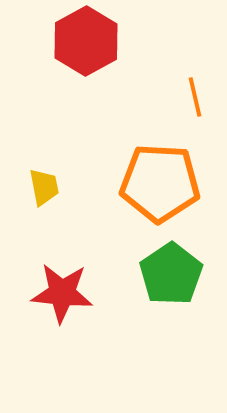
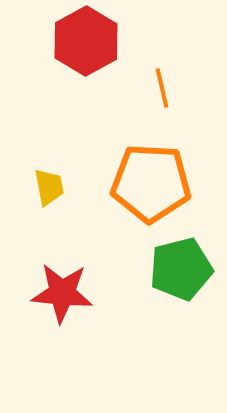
orange line: moved 33 px left, 9 px up
orange pentagon: moved 9 px left
yellow trapezoid: moved 5 px right
green pentagon: moved 10 px right, 5 px up; rotated 20 degrees clockwise
